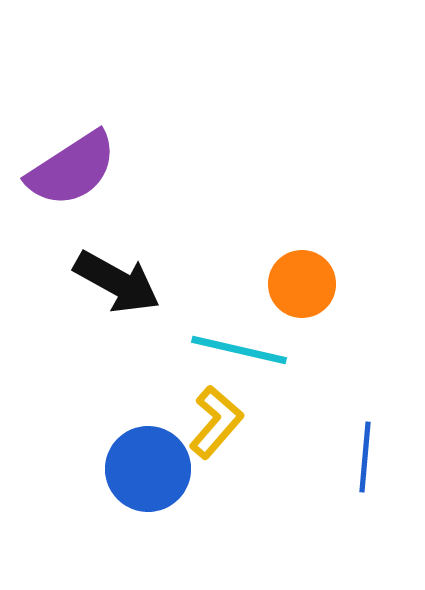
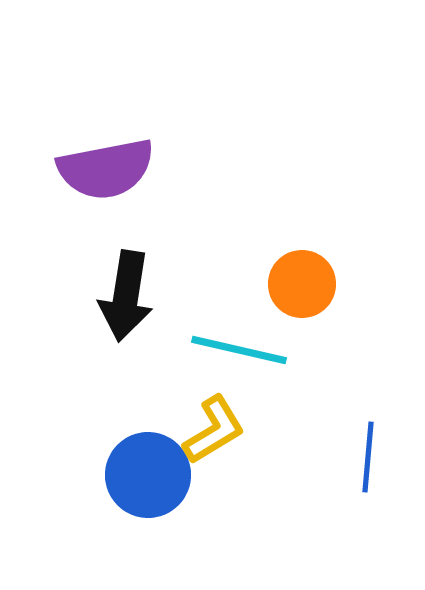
purple semicircle: moved 34 px right; rotated 22 degrees clockwise
black arrow: moved 9 px right, 14 px down; rotated 70 degrees clockwise
yellow L-shape: moved 2 px left, 8 px down; rotated 18 degrees clockwise
blue line: moved 3 px right
blue circle: moved 6 px down
